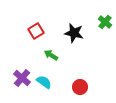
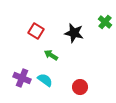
red square: rotated 28 degrees counterclockwise
purple cross: rotated 18 degrees counterclockwise
cyan semicircle: moved 1 px right, 2 px up
